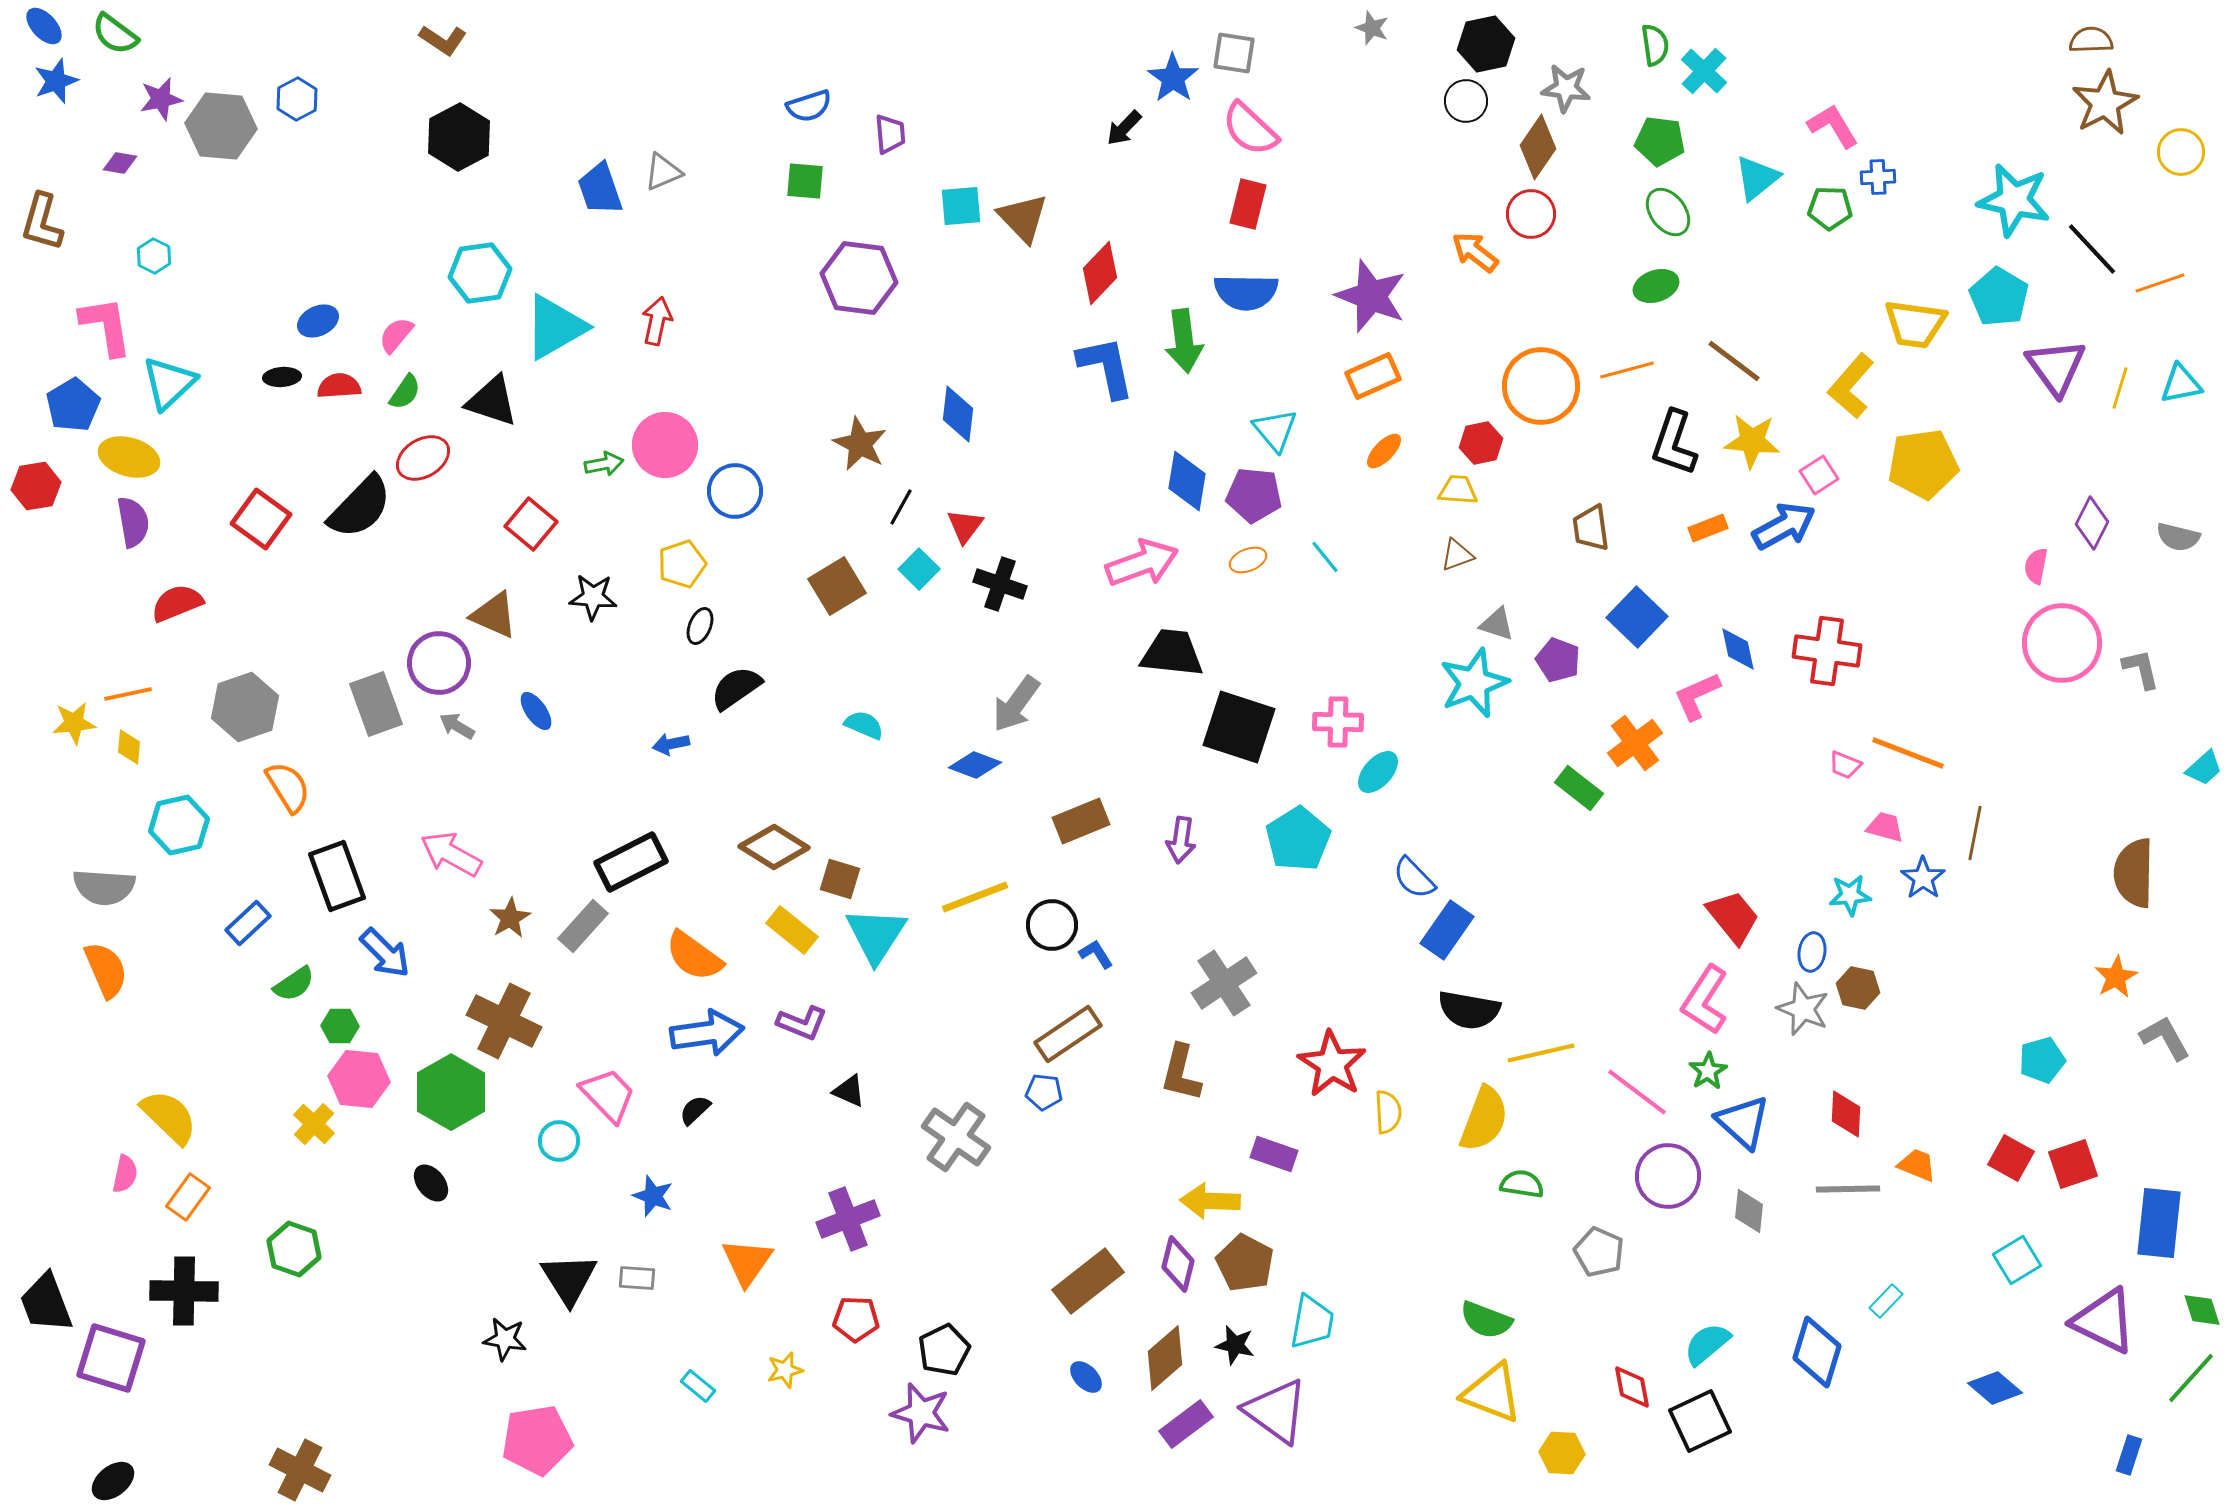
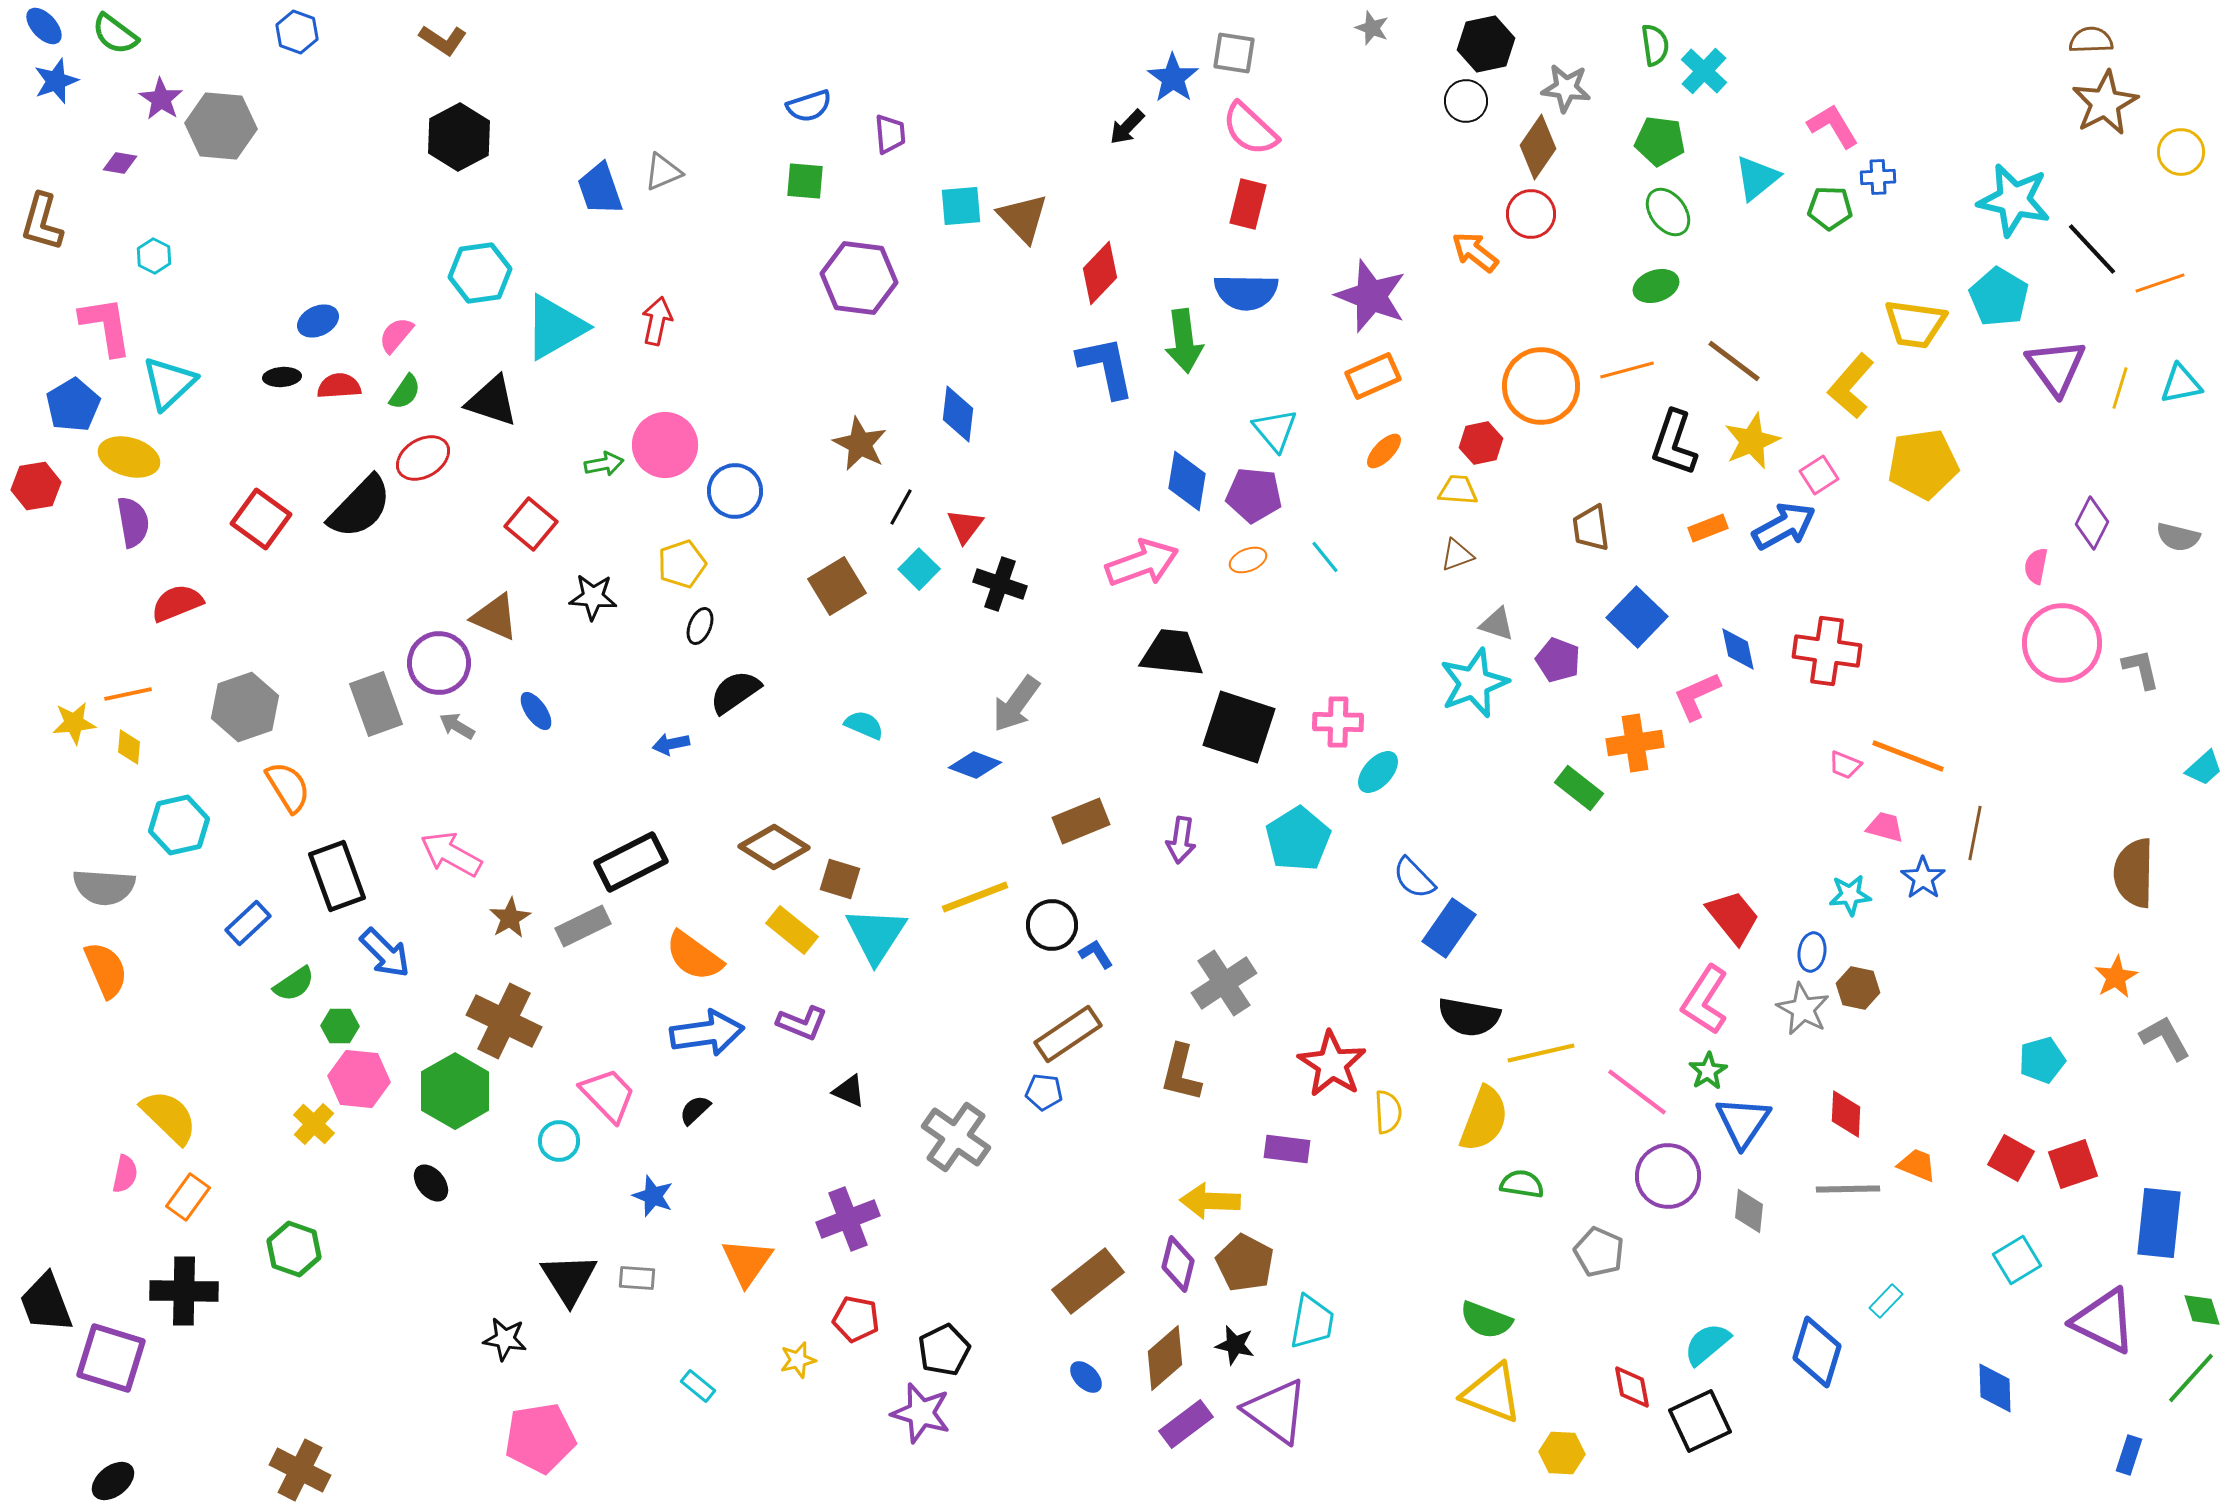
purple star at (161, 99): rotated 27 degrees counterclockwise
blue hexagon at (297, 99): moved 67 px up; rotated 12 degrees counterclockwise
black arrow at (1124, 128): moved 3 px right, 1 px up
yellow star at (1752, 441): rotated 28 degrees counterclockwise
brown triangle at (494, 615): moved 1 px right, 2 px down
black semicircle at (736, 688): moved 1 px left, 4 px down
orange cross at (1635, 743): rotated 28 degrees clockwise
orange line at (1908, 753): moved 3 px down
gray rectangle at (583, 926): rotated 22 degrees clockwise
blue rectangle at (1447, 930): moved 2 px right, 2 px up
gray star at (1803, 1009): rotated 6 degrees clockwise
black semicircle at (1469, 1010): moved 7 px down
green hexagon at (451, 1092): moved 4 px right, 1 px up
blue triangle at (1743, 1122): rotated 22 degrees clockwise
purple rectangle at (1274, 1154): moved 13 px right, 5 px up; rotated 12 degrees counterclockwise
red pentagon at (856, 1319): rotated 9 degrees clockwise
yellow star at (785, 1370): moved 13 px right, 10 px up
blue diamond at (1995, 1388): rotated 48 degrees clockwise
pink pentagon at (537, 1440): moved 3 px right, 2 px up
